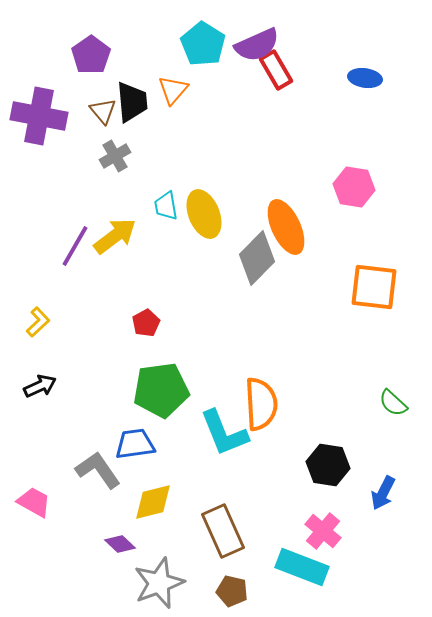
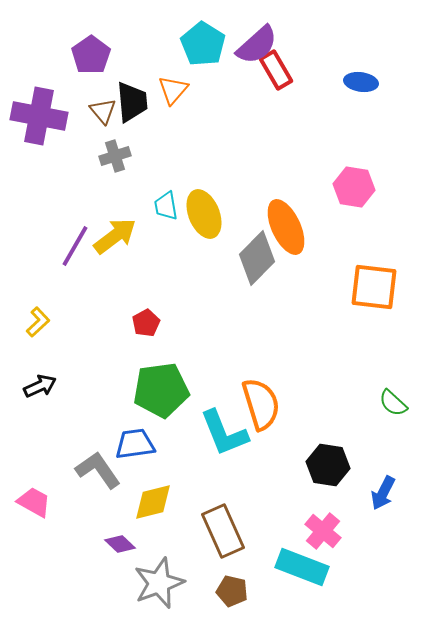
purple semicircle: rotated 18 degrees counterclockwise
blue ellipse: moved 4 px left, 4 px down
gray cross: rotated 12 degrees clockwise
orange semicircle: rotated 14 degrees counterclockwise
